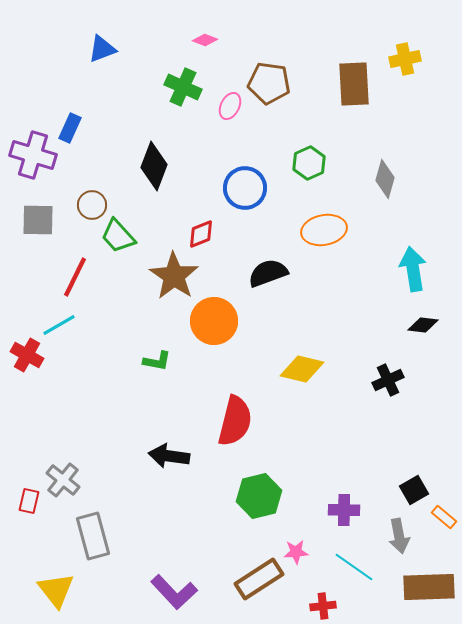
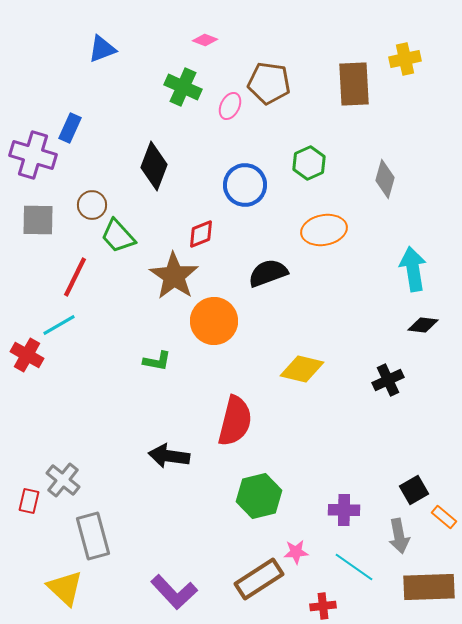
blue circle at (245, 188): moved 3 px up
yellow triangle at (56, 590): moved 9 px right, 2 px up; rotated 9 degrees counterclockwise
